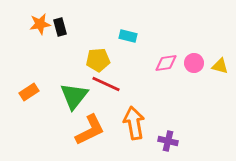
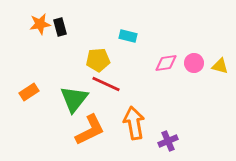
green triangle: moved 3 px down
purple cross: rotated 36 degrees counterclockwise
